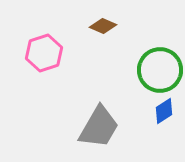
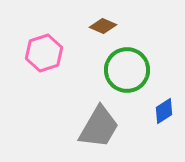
green circle: moved 33 px left
